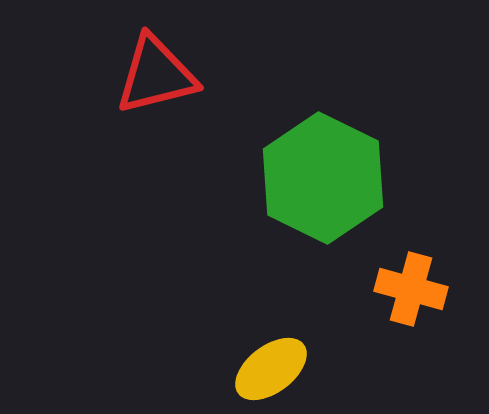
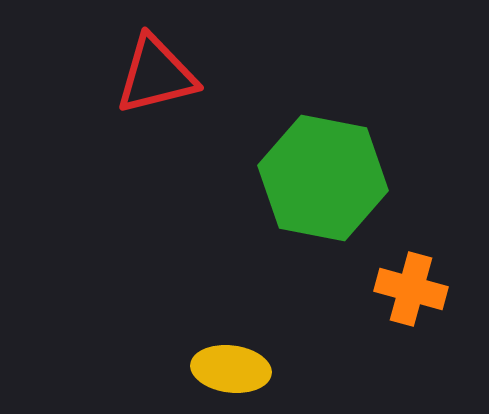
green hexagon: rotated 15 degrees counterclockwise
yellow ellipse: moved 40 px left; rotated 44 degrees clockwise
